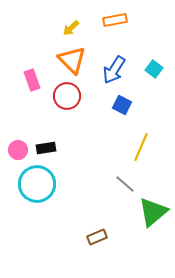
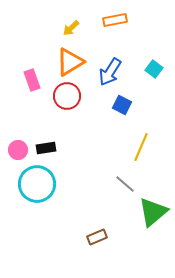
orange triangle: moved 2 px left, 2 px down; rotated 44 degrees clockwise
blue arrow: moved 4 px left, 2 px down
